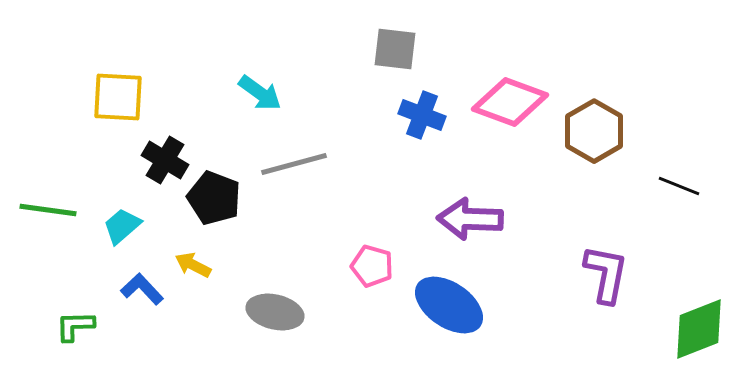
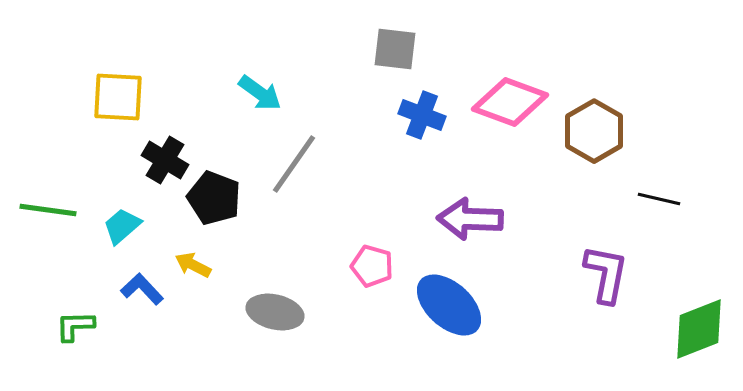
gray line: rotated 40 degrees counterclockwise
black line: moved 20 px left, 13 px down; rotated 9 degrees counterclockwise
blue ellipse: rotated 8 degrees clockwise
